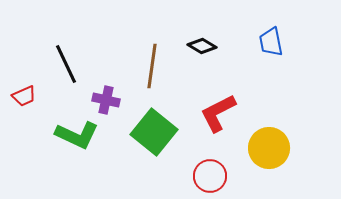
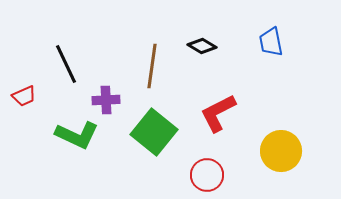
purple cross: rotated 16 degrees counterclockwise
yellow circle: moved 12 px right, 3 px down
red circle: moved 3 px left, 1 px up
